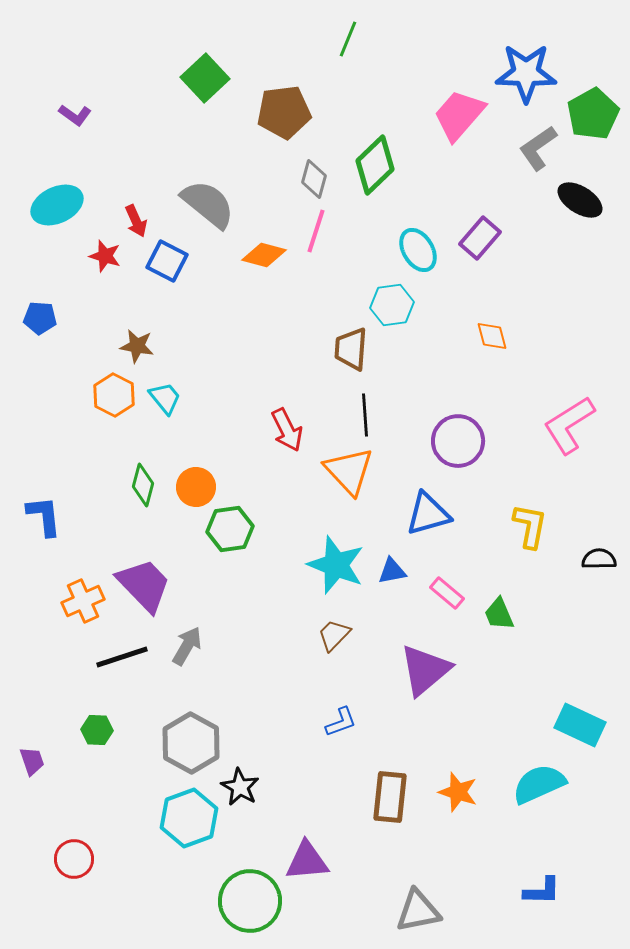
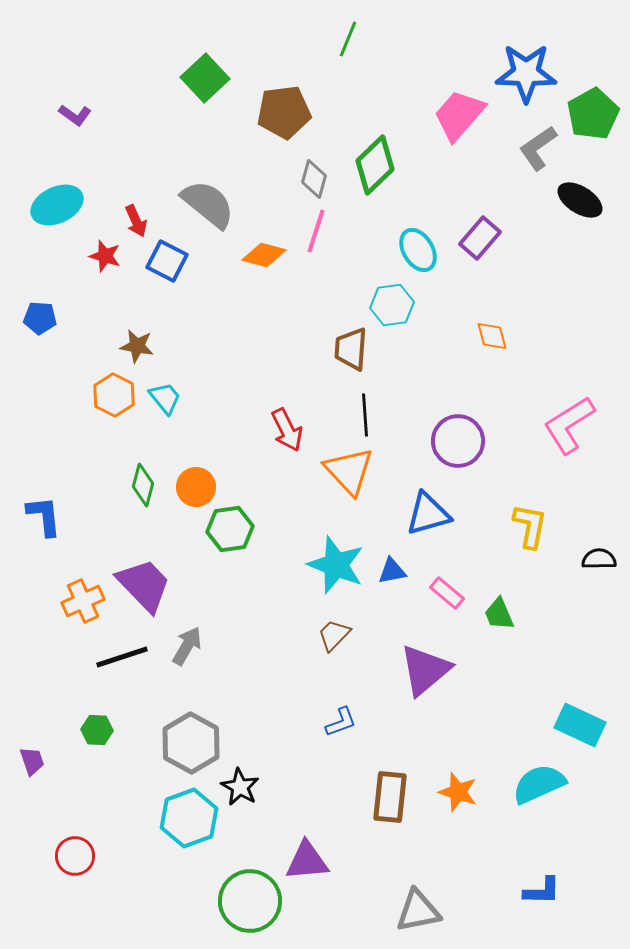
red circle at (74, 859): moved 1 px right, 3 px up
